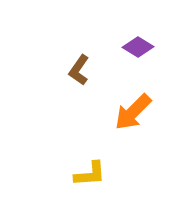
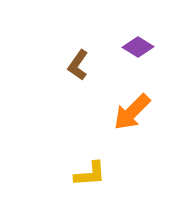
brown L-shape: moved 1 px left, 5 px up
orange arrow: moved 1 px left
